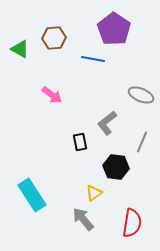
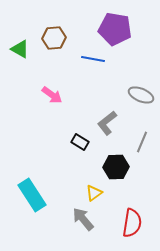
purple pentagon: moved 1 px right; rotated 24 degrees counterclockwise
black rectangle: rotated 48 degrees counterclockwise
black hexagon: rotated 10 degrees counterclockwise
